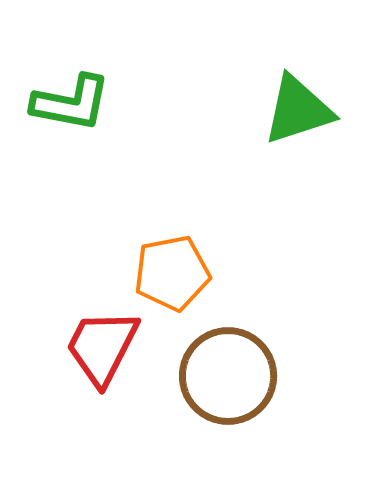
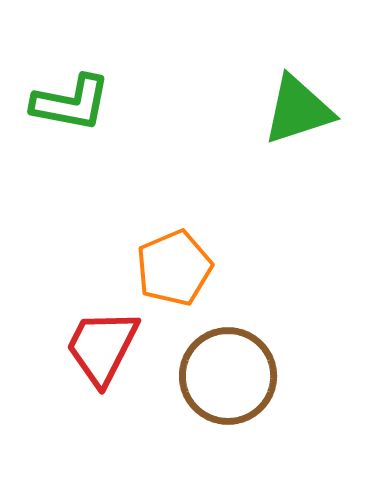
orange pentagon: moved 2 px right, 5 px up; rotated 12 degrees counterclockwise
